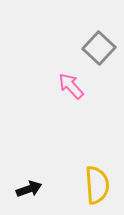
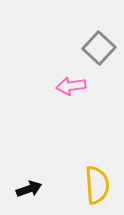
pink arrow: rotated 56 degrees counterclockwise
